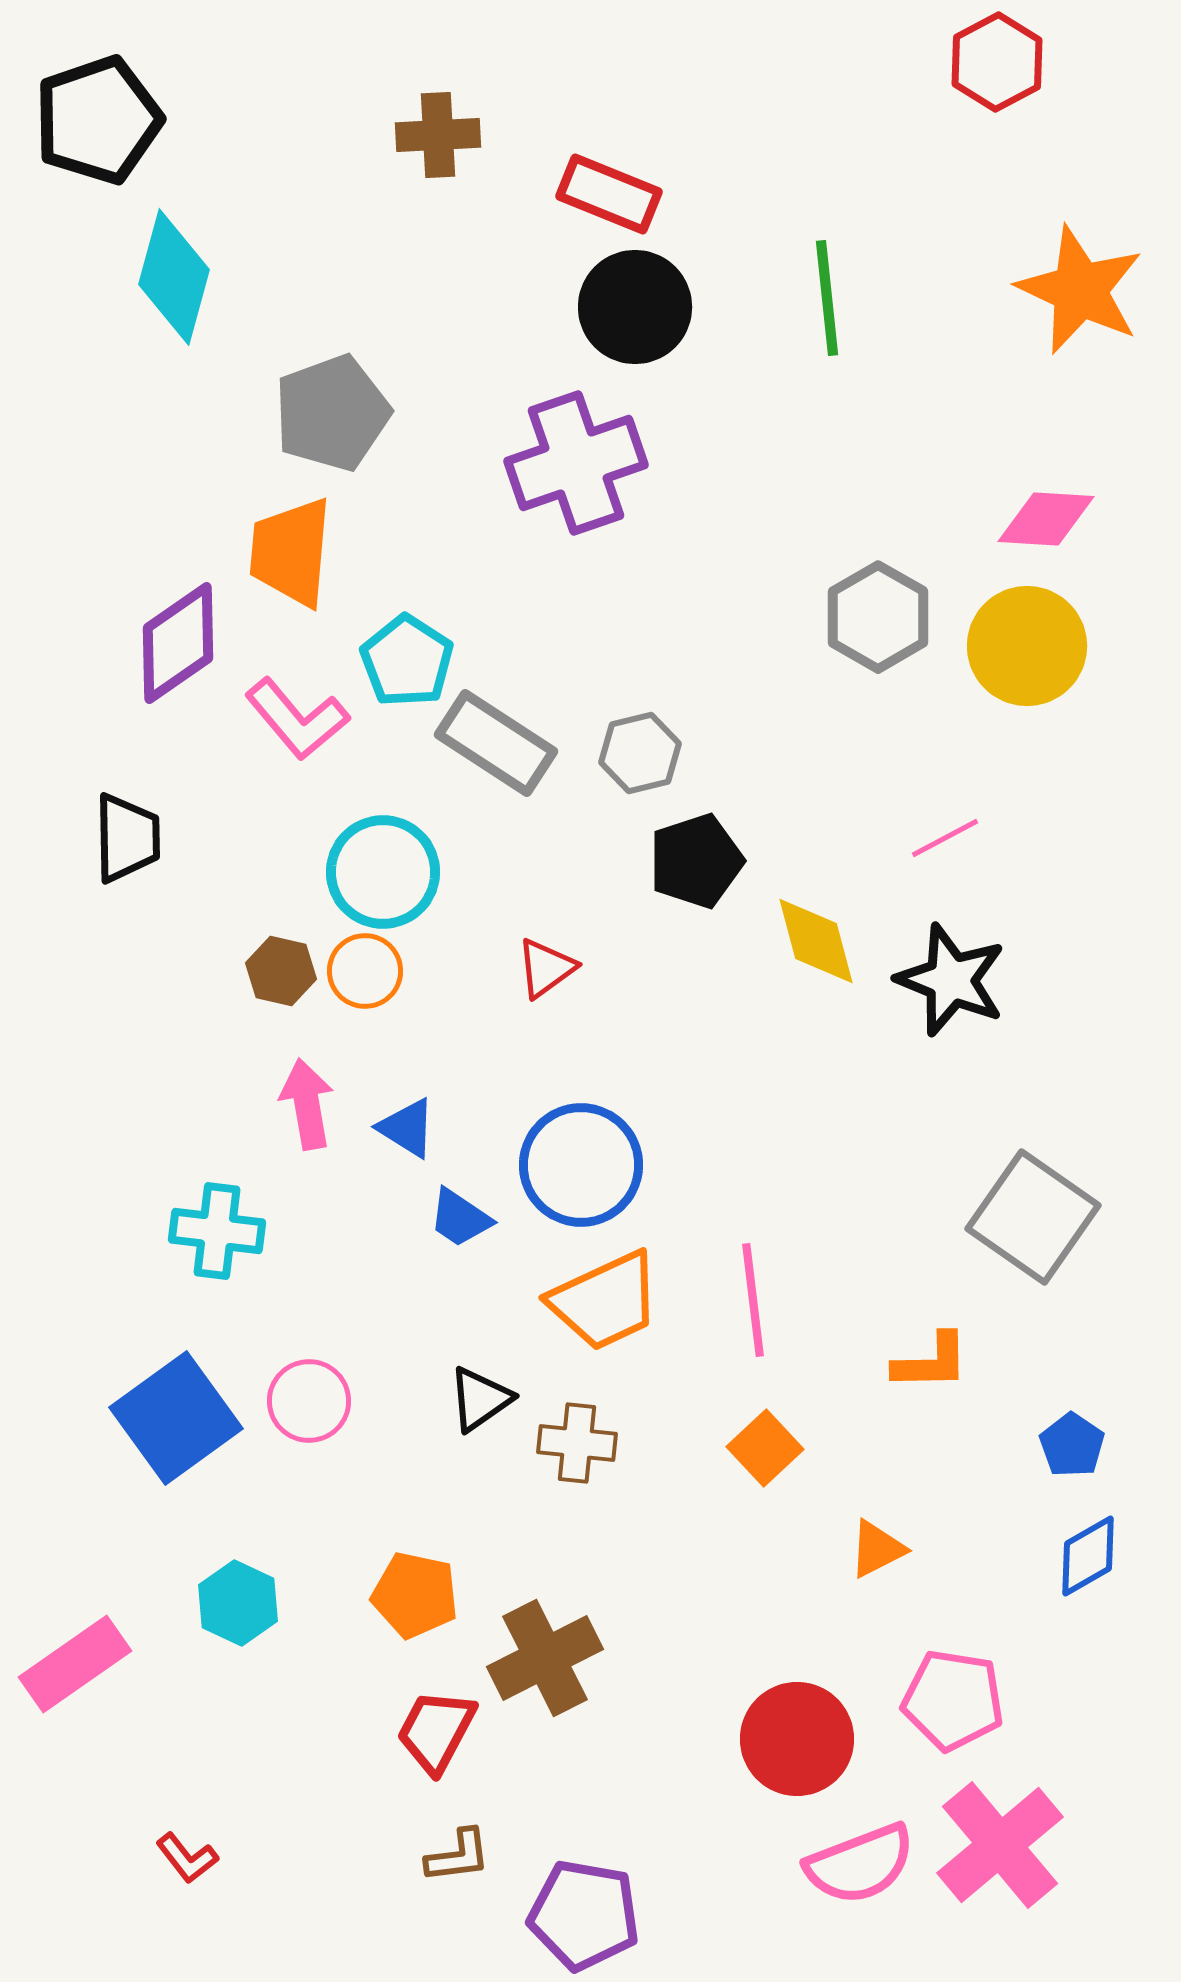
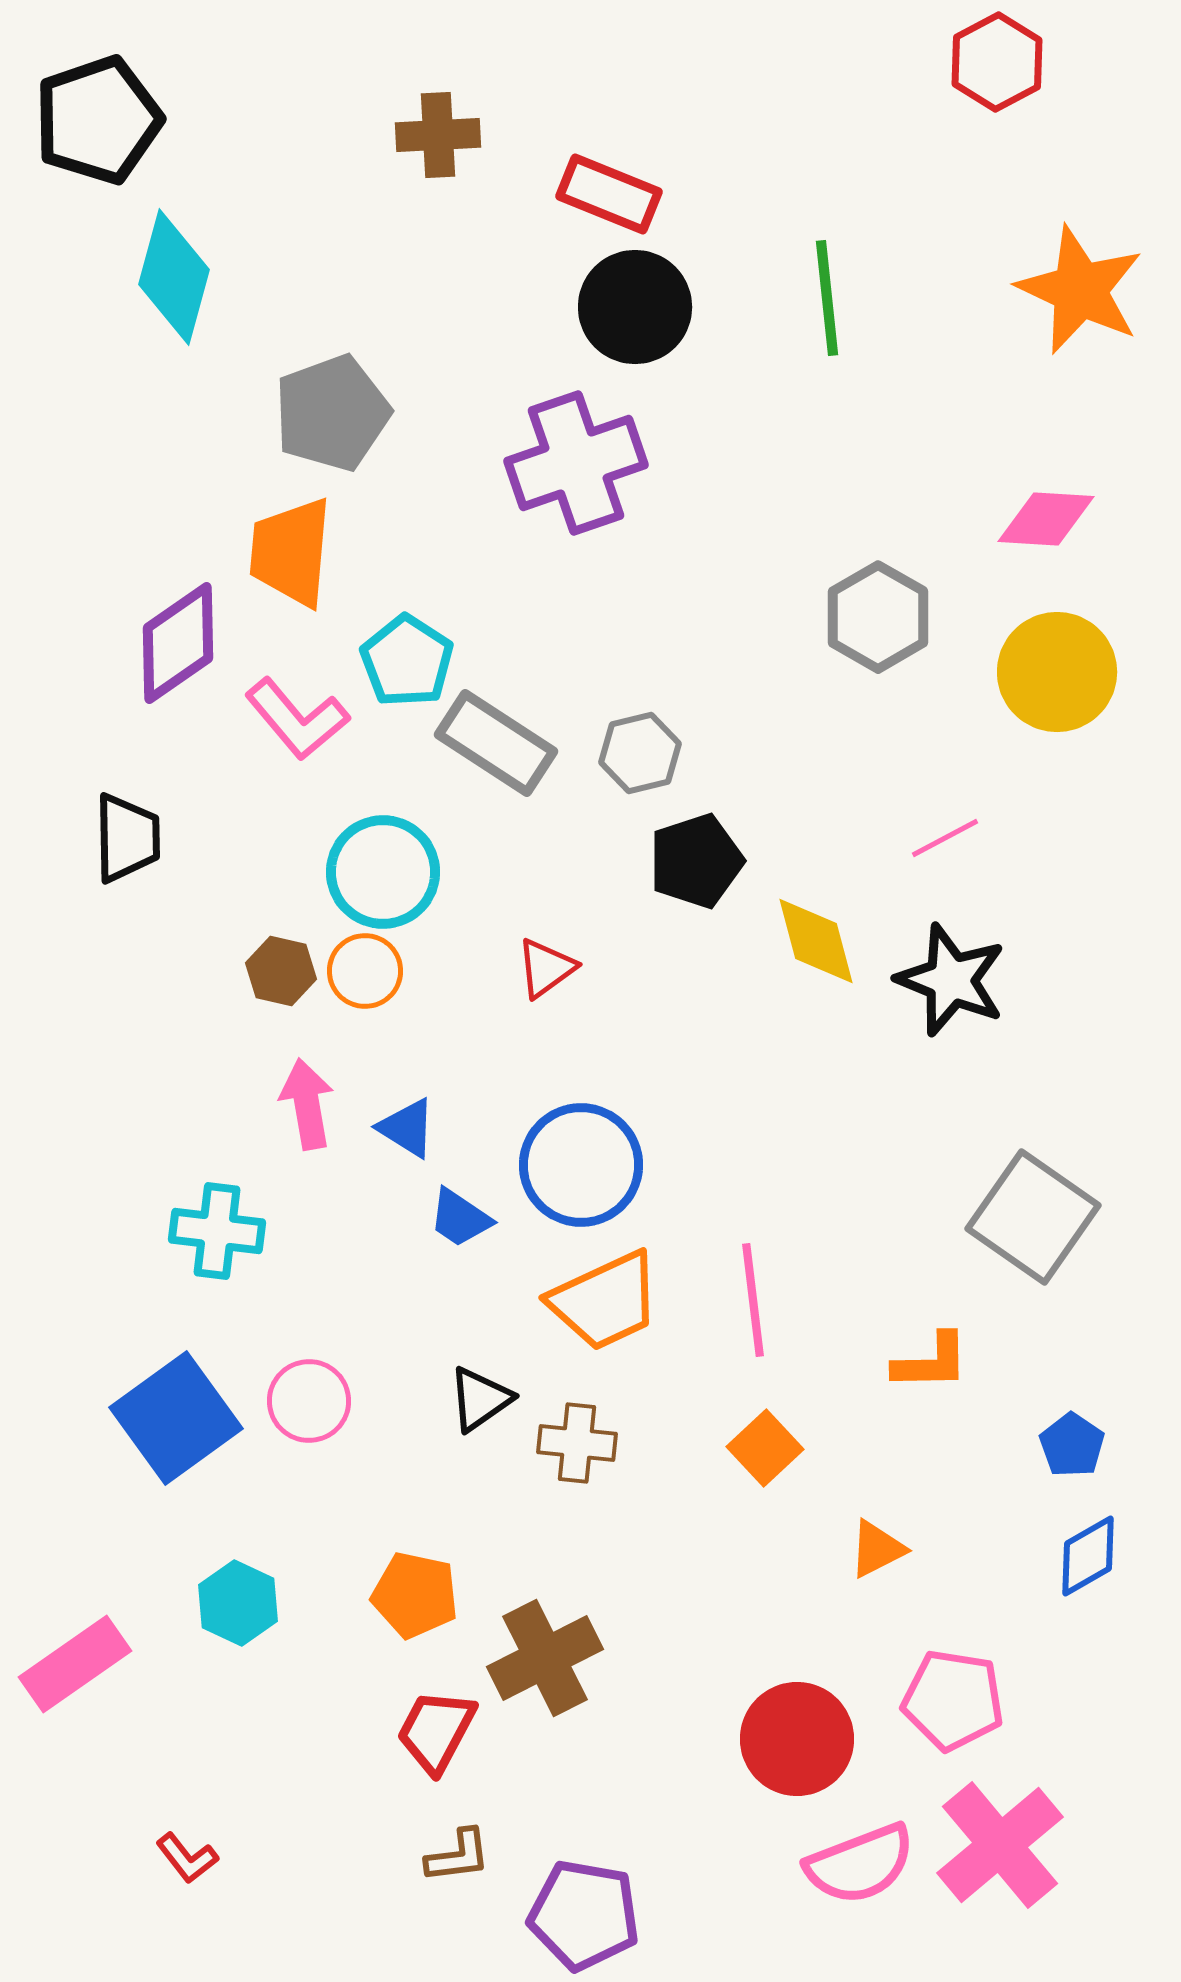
yellow circle at (1027, 646): moved 30 px right, 26 px down
